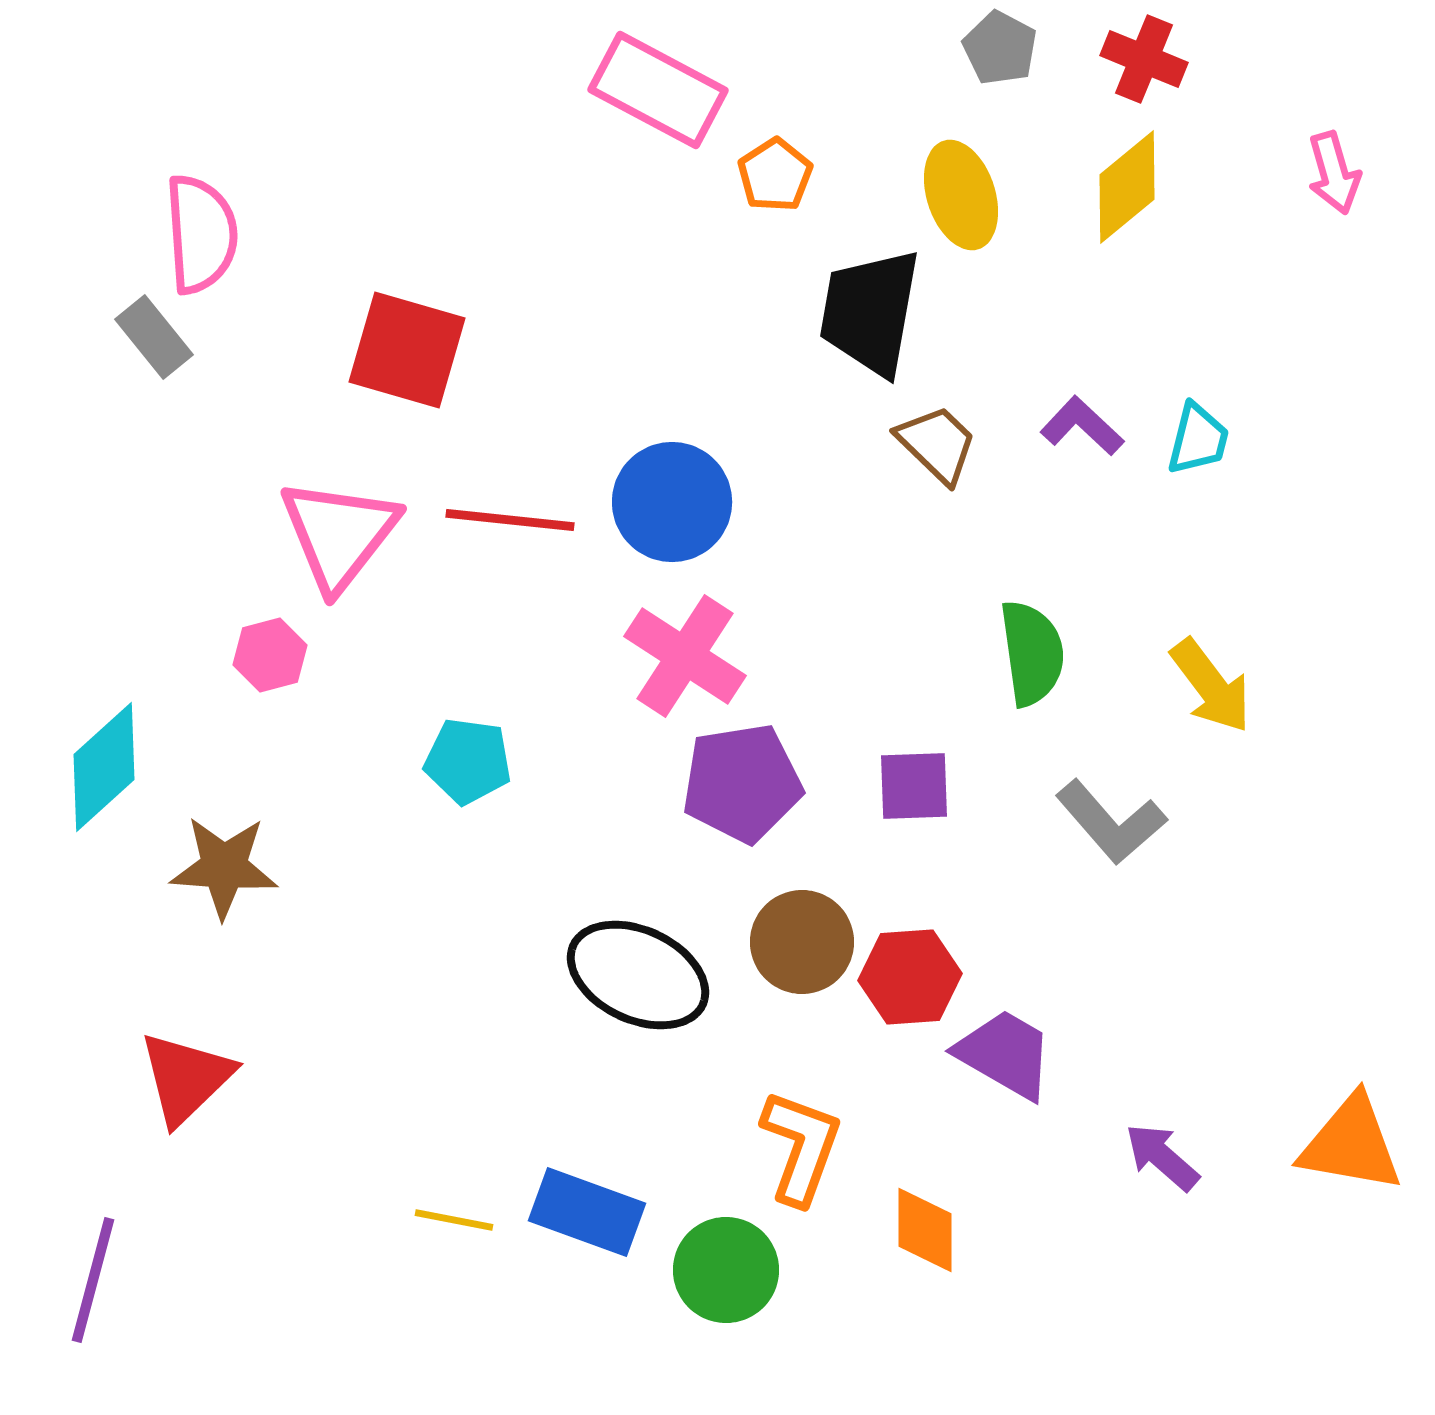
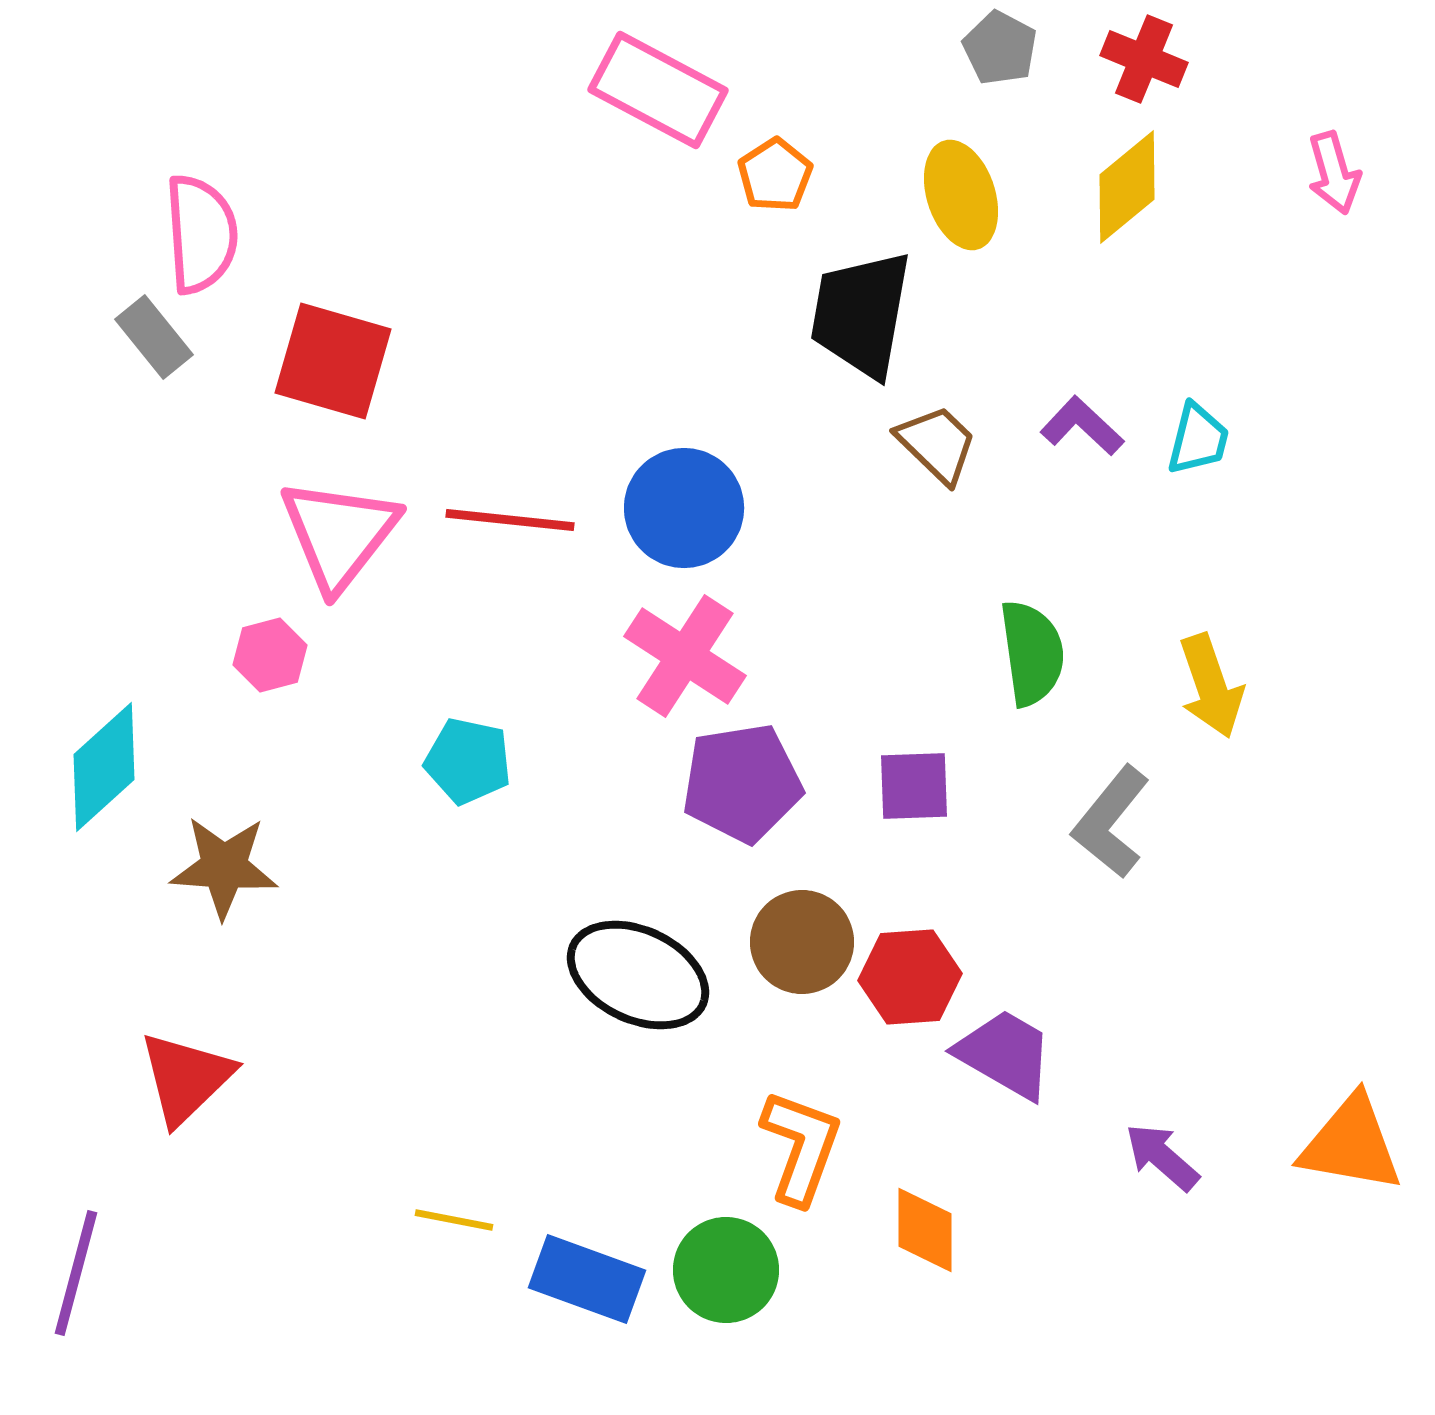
black trapezoid: moved 9 px left, 2 px down
red square: moved 74 px left, 11 px down
blue circle: moved 12 px right, 6 px down
yellow arrow: rotated 18 degrees clockwise
cyan pentagon: rotated 4 degrees clockwise
gray L-shape: rotated 80 degrees clockwise
blue rectangle: moved 67 px down
purple line: moved 17 px left, 7 px up
